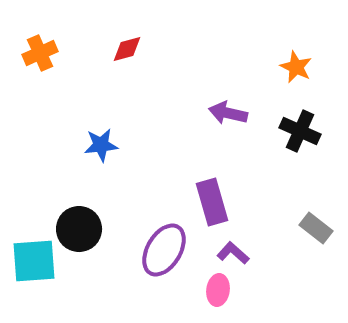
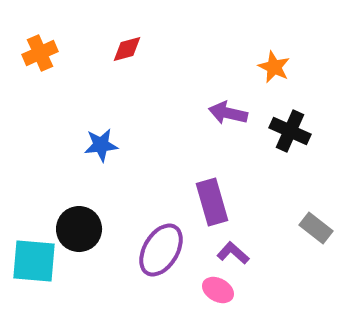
orange star: moved 22 px left
black cross: moved 10 px left
purple ellipse: moved 3 px left
cyan square: rotated 9 degrees clockwise
pink ellipse: rotated 68 degrees counterclockwise
